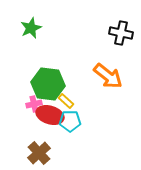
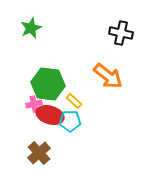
yellow rectangle: moved 8 px right
